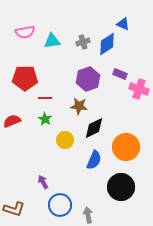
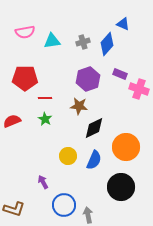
blue diamond: rotated 15 degrees counterclockwise
yellow circle: moved 3 px right, 16 px down
blue circle: moved 4 px right
